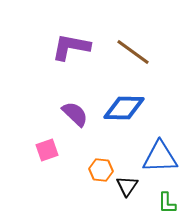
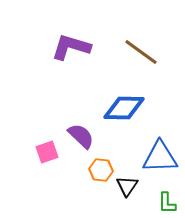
purple L-shape: rotated 6 degrees clockwise
brown line: moved 8 px right
purple semicircle: moved 6 px right, 22 px down
pink square: moved 2 px down
